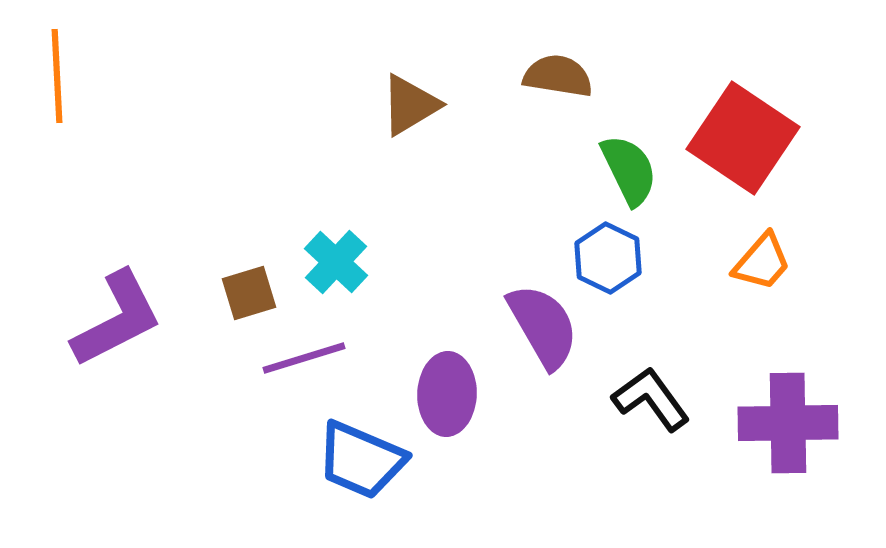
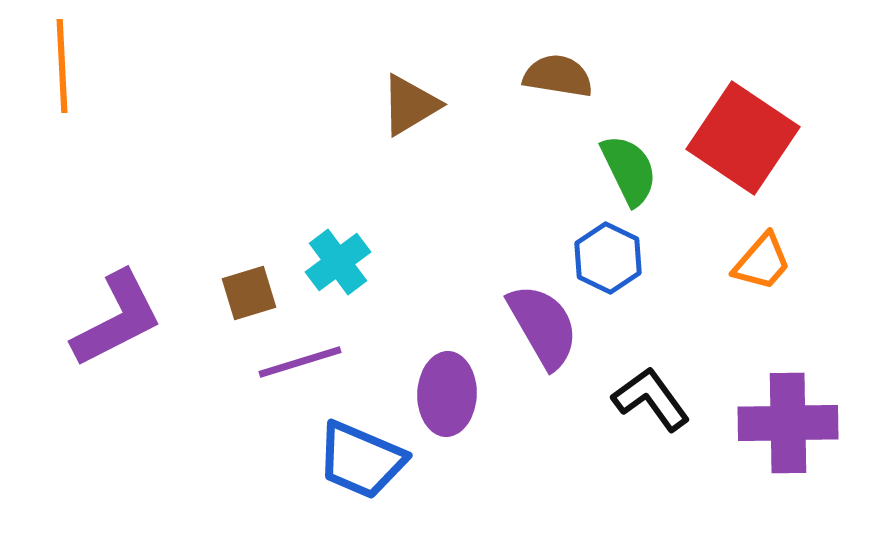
orange line: moved 5 px right, 10 px up
cyan cross: moved 2 px right; rotated 10 degrees clockwise
purple line: moved 4 px left, 4 px down
